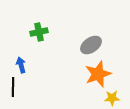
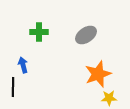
green cross: rotated 12 degrees clockwise
gray ellipse: moved 5 px left, 10 px up
blue arrow: moved 2 px right
yellow star: moved 3 px left
